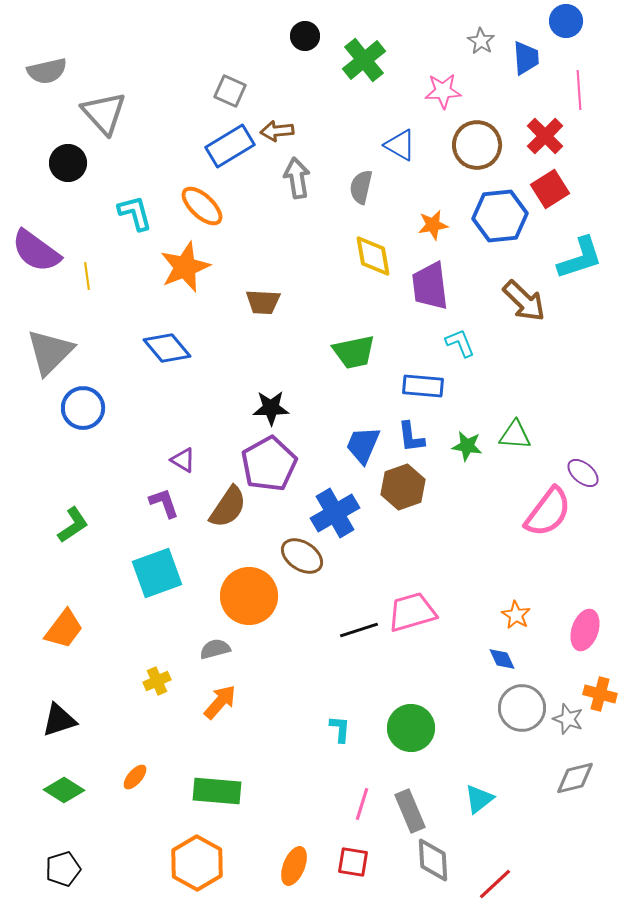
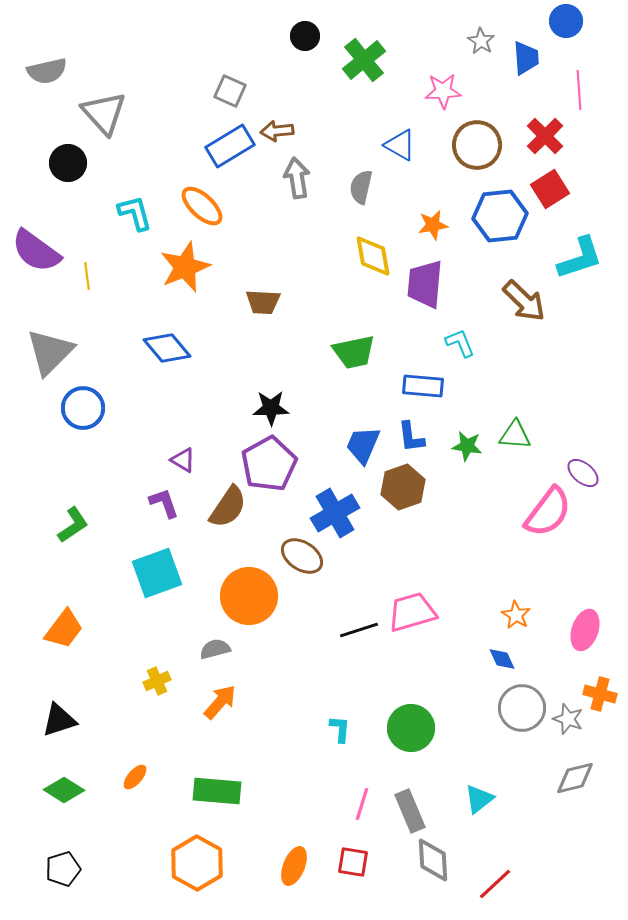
purple trapezoid at (430, 286): moved 5 px left, 2 px up; rotated 12 degrees clockwise
